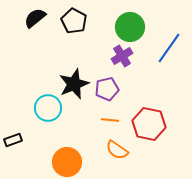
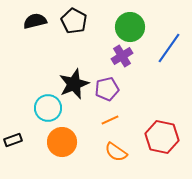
black semicircle: moved 3 px down; rotated 25 degrees clockwise
orange line: rotated 30 degrees counterclockwise
red hexagon: moved 13 px right, 13 px down
orange semicircle: moved 1 px left, 2 px down
orange circle: moved 5 px left, 20 px up
